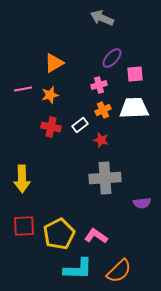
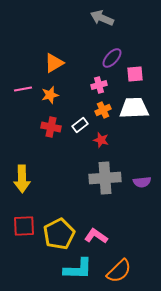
purple semicircle: moved 21 px up
